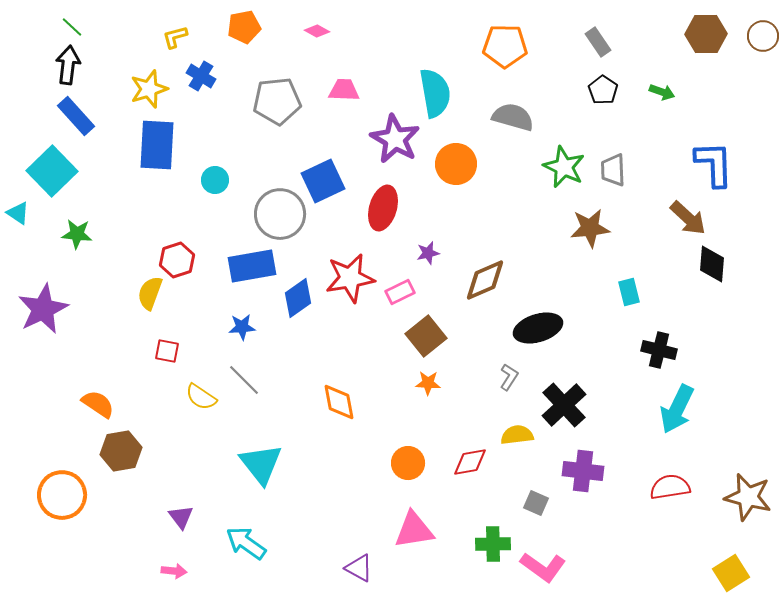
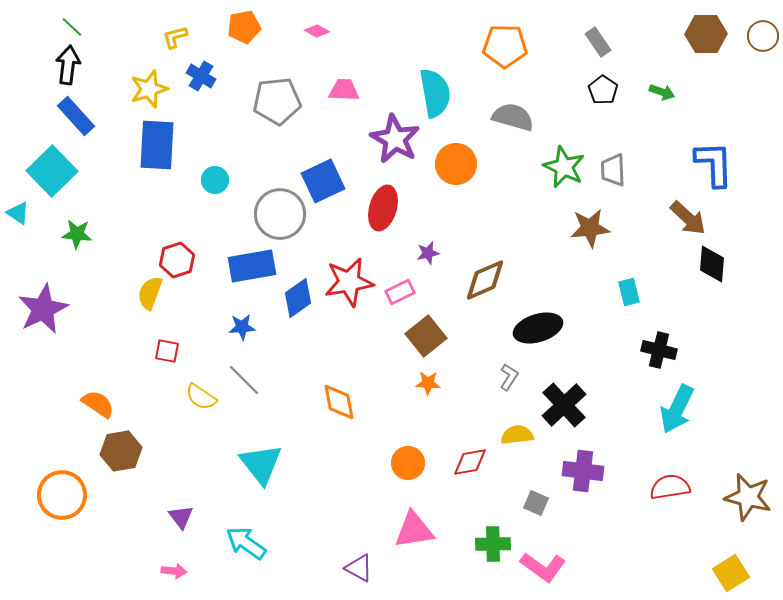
red star at (350, 278): moved 1 px left, 4 px down
